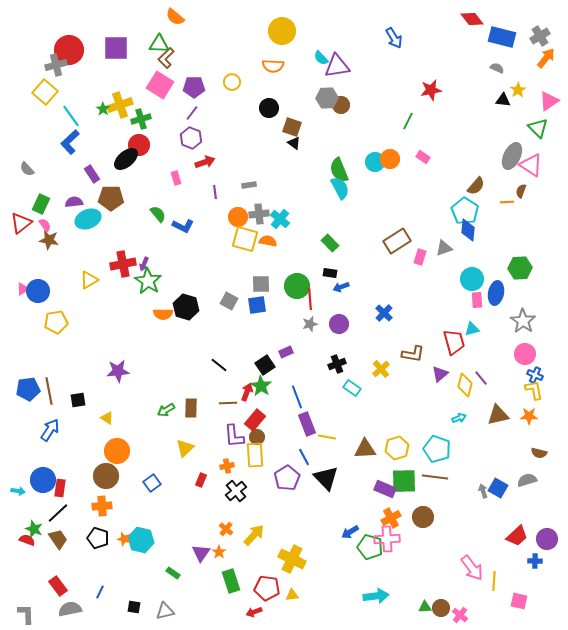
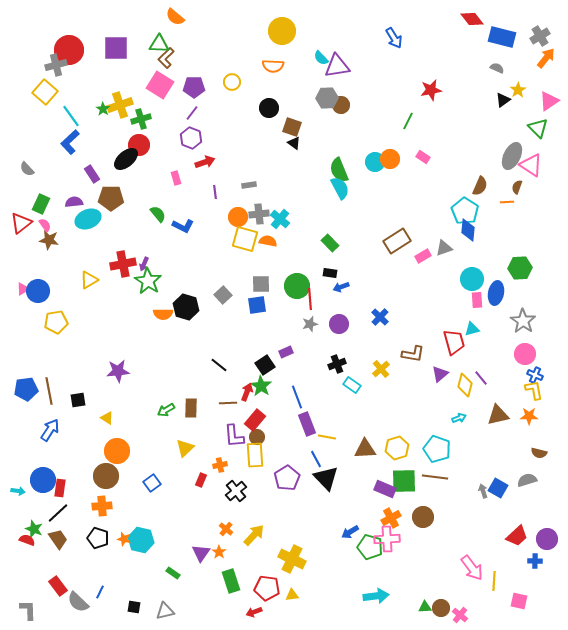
black triangle at (503, 100): rotated 42 degrees counterclockwise
brown semicircle at (476, 186): moved 4 px right; rotated 18 degrees counterclockwise
brown semicircle at (521, 191): moved 4 px left, 4 px up
pink rectangle at (420, 257): moved 3 px right, 1 px up; rotated 42 degrees clockwise
gray square at (229, 301): moved 6 px left, 6 px up; rotated 18 degrees clockwise
blue cross at (384, 313): moved 4 px left, 4 px down
cyan rectangle at (352, 388): moved 3 px up
blue pentagon at (28, 389): moved 2 px left
blue line at (304, 457): moved 12 px right, 2 px down
orange cross at (227, 466): moved 7 px left, 1 px up
gray semicircle at (70, 609): moved 8 px right, 7 px up; rotated 125 degrees counterclockwise
gray L-shape at (26, 614): moved 2 px right, 4 px up
